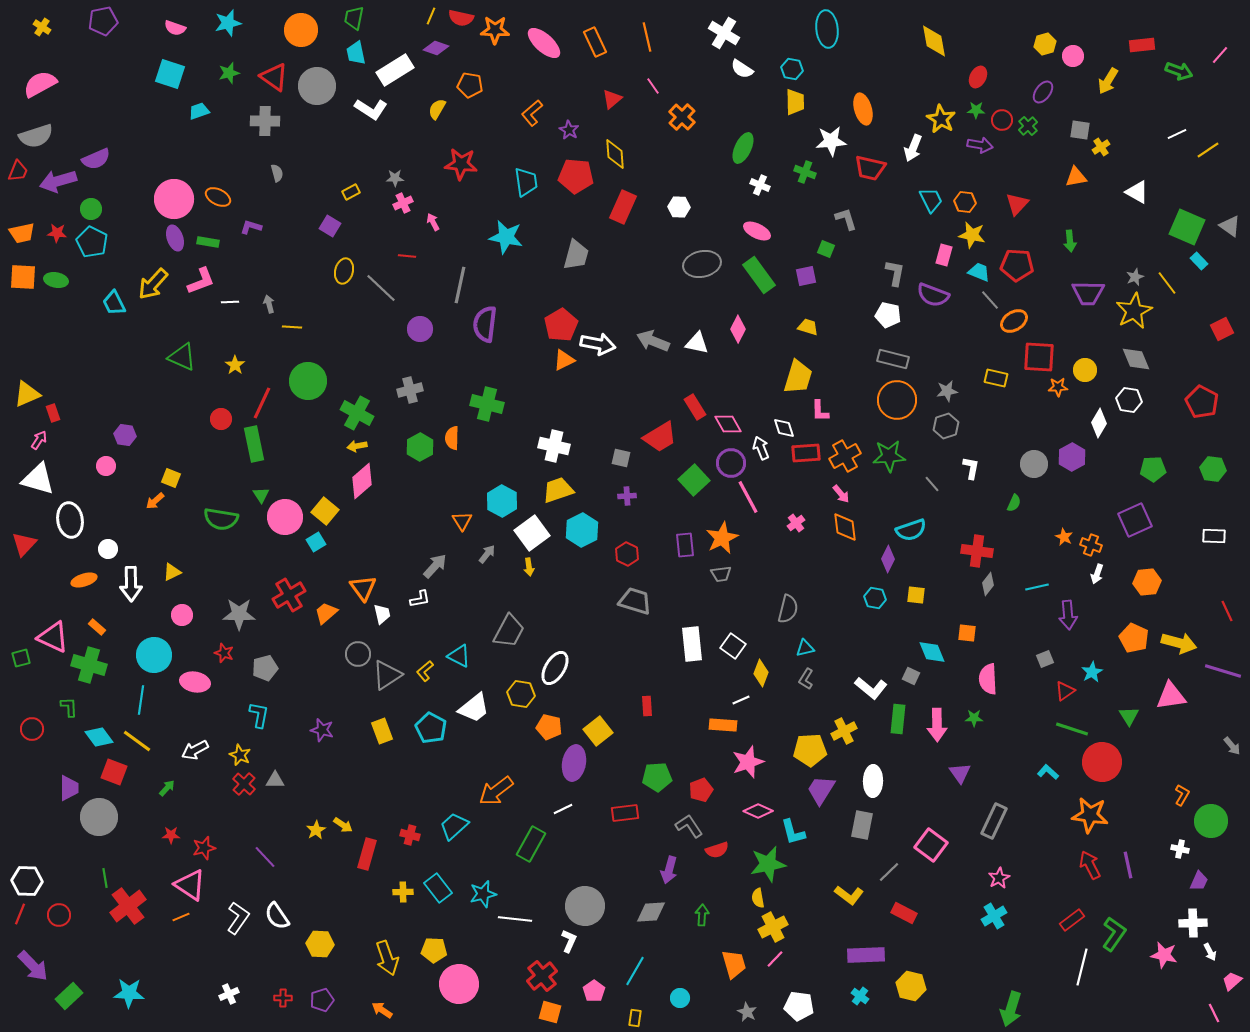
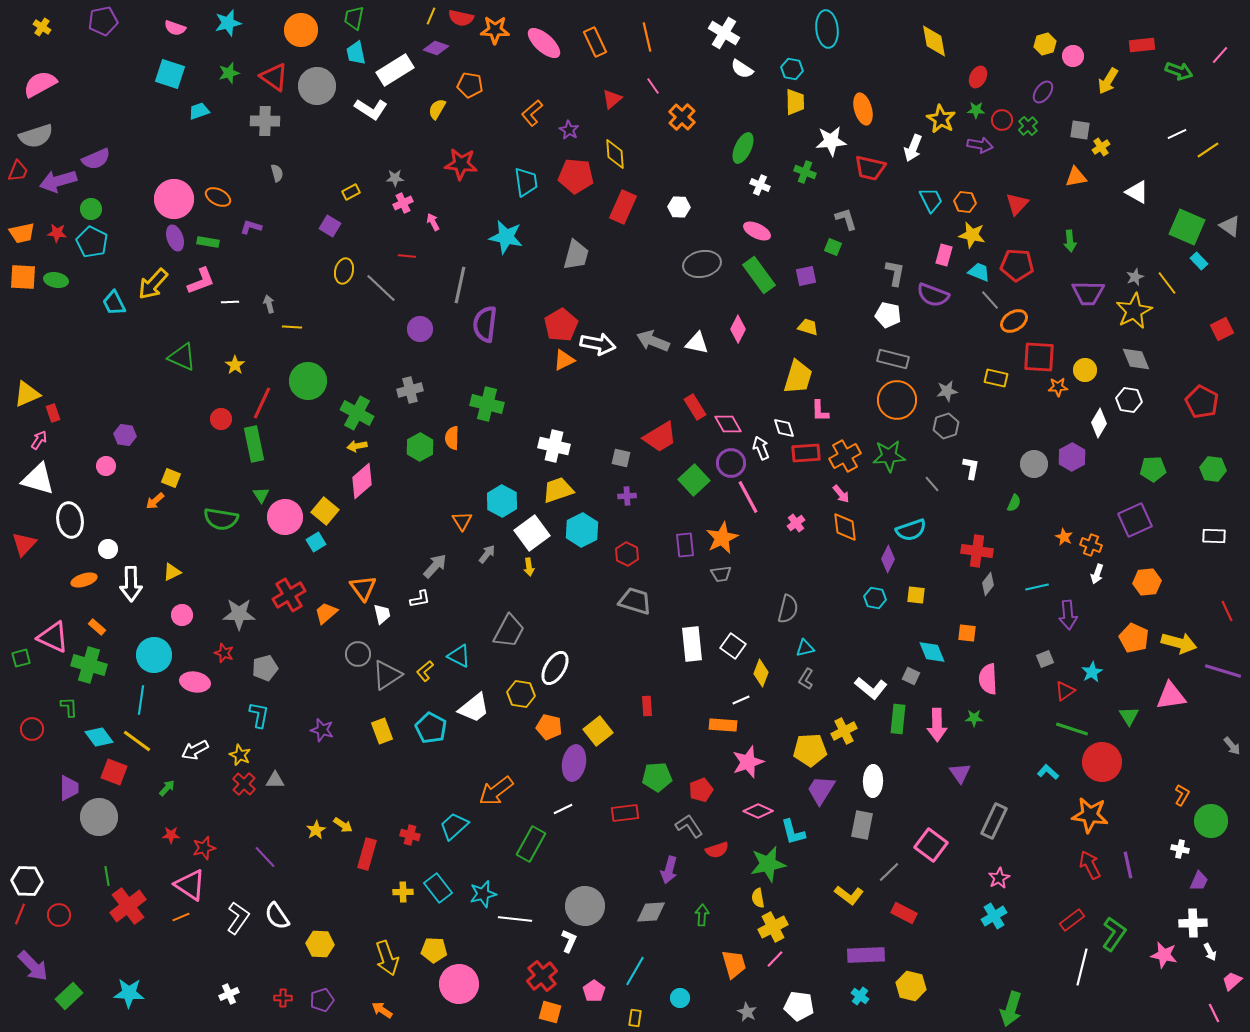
green square at (826, 249): moved 7 px right, 2 px up
green line at (105, 878): moved 2 px right, 2 px up
